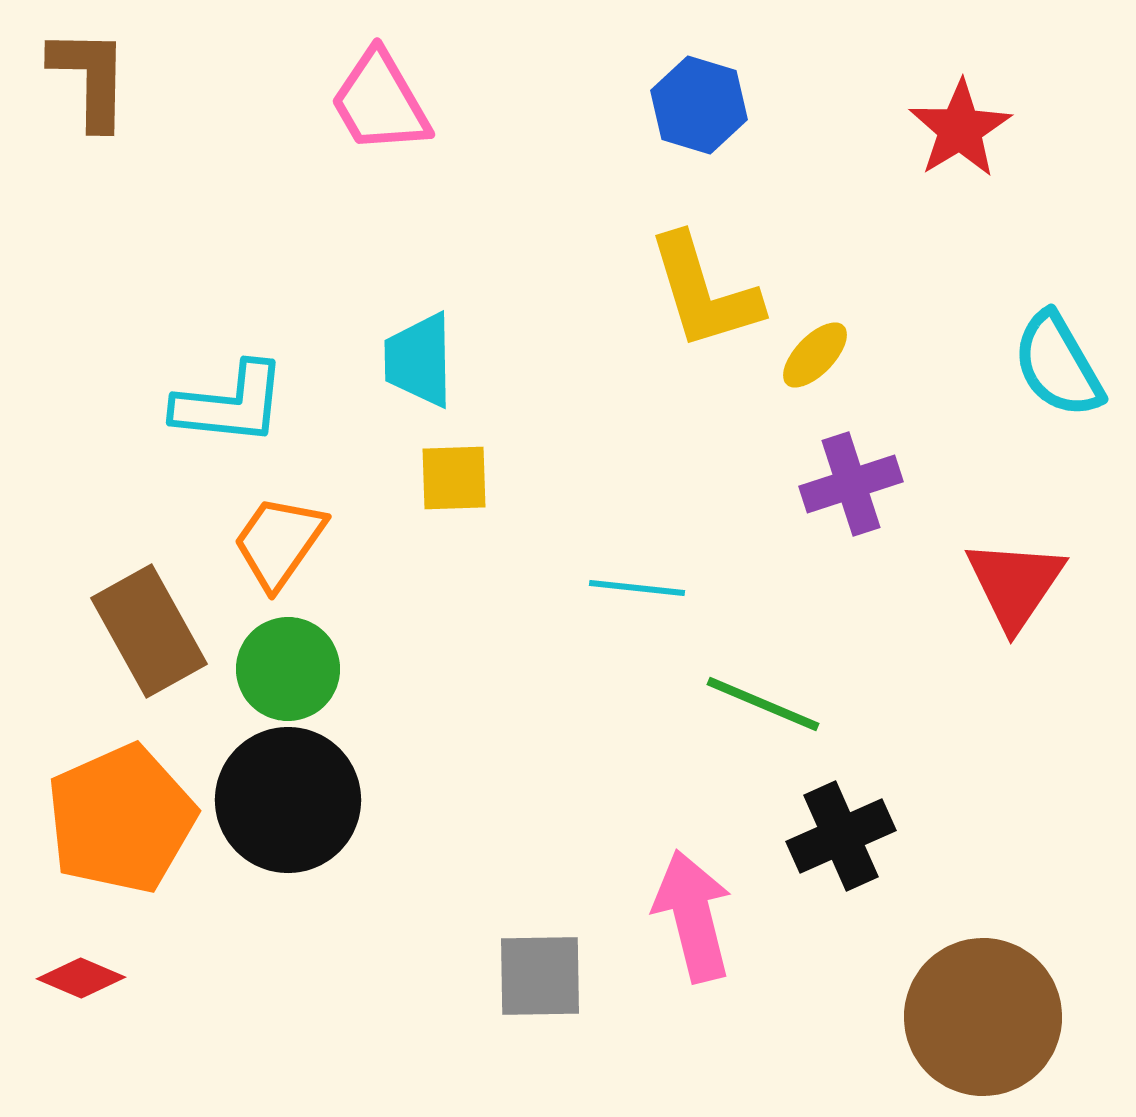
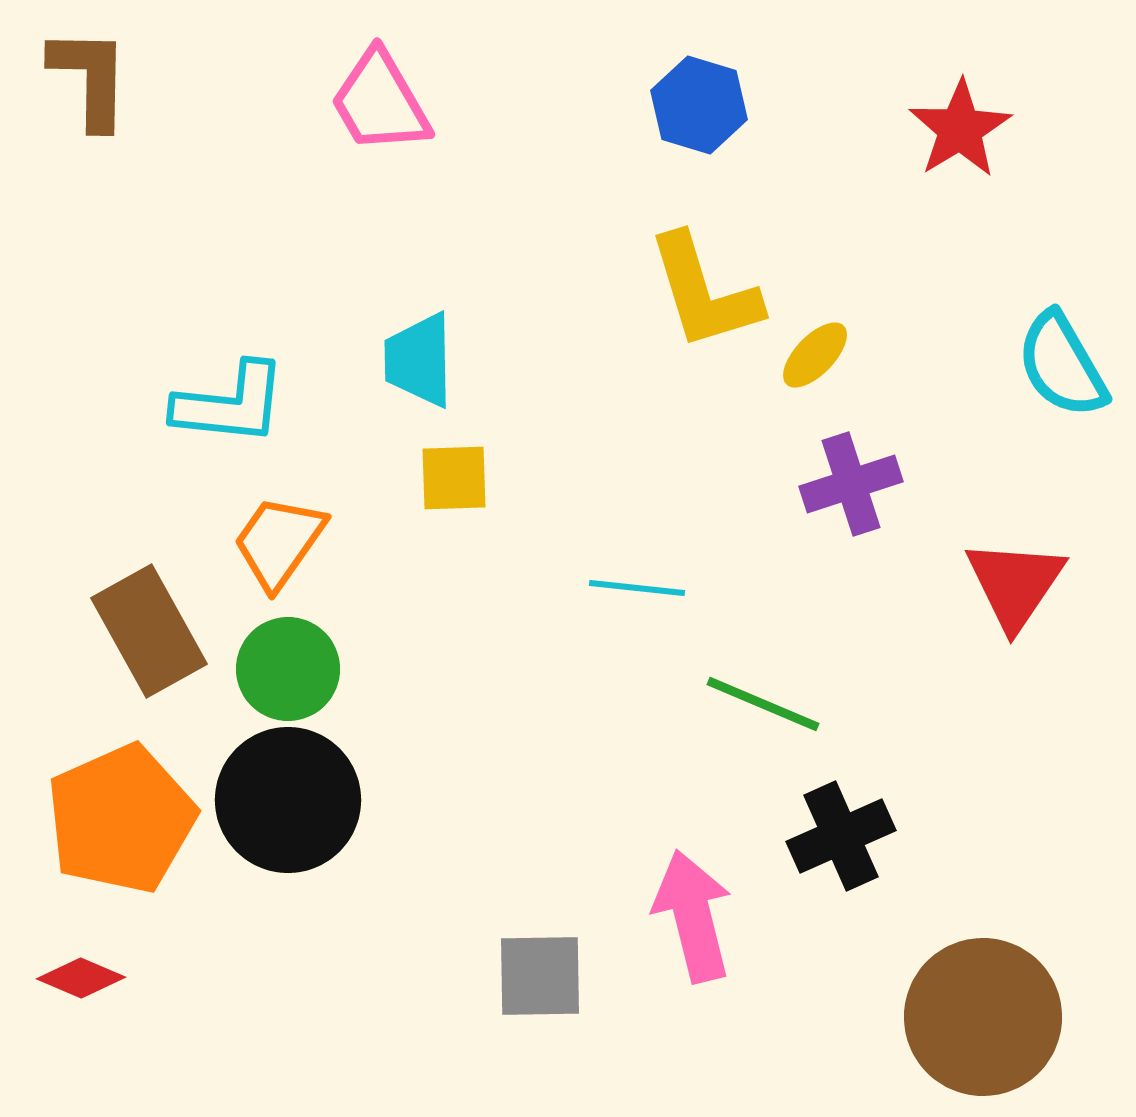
cyan semicircle: moved 4 px right
